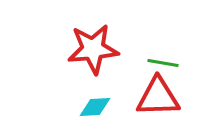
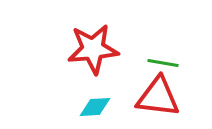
red triangle: rotated 9 degrees clockwise
